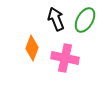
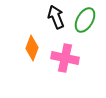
black arrow: moved 2 px up
